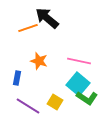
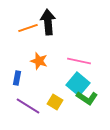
black arrow: moved 1 px right, 4 px down; rotated 45 degrees clockwise
